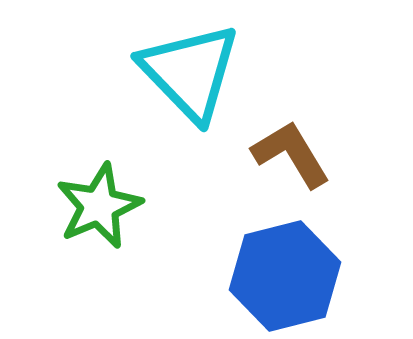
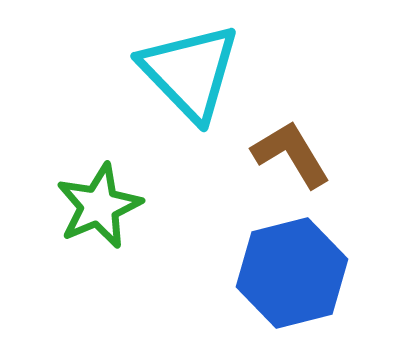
blue hexagon: moved 7 px right, 3 px up
